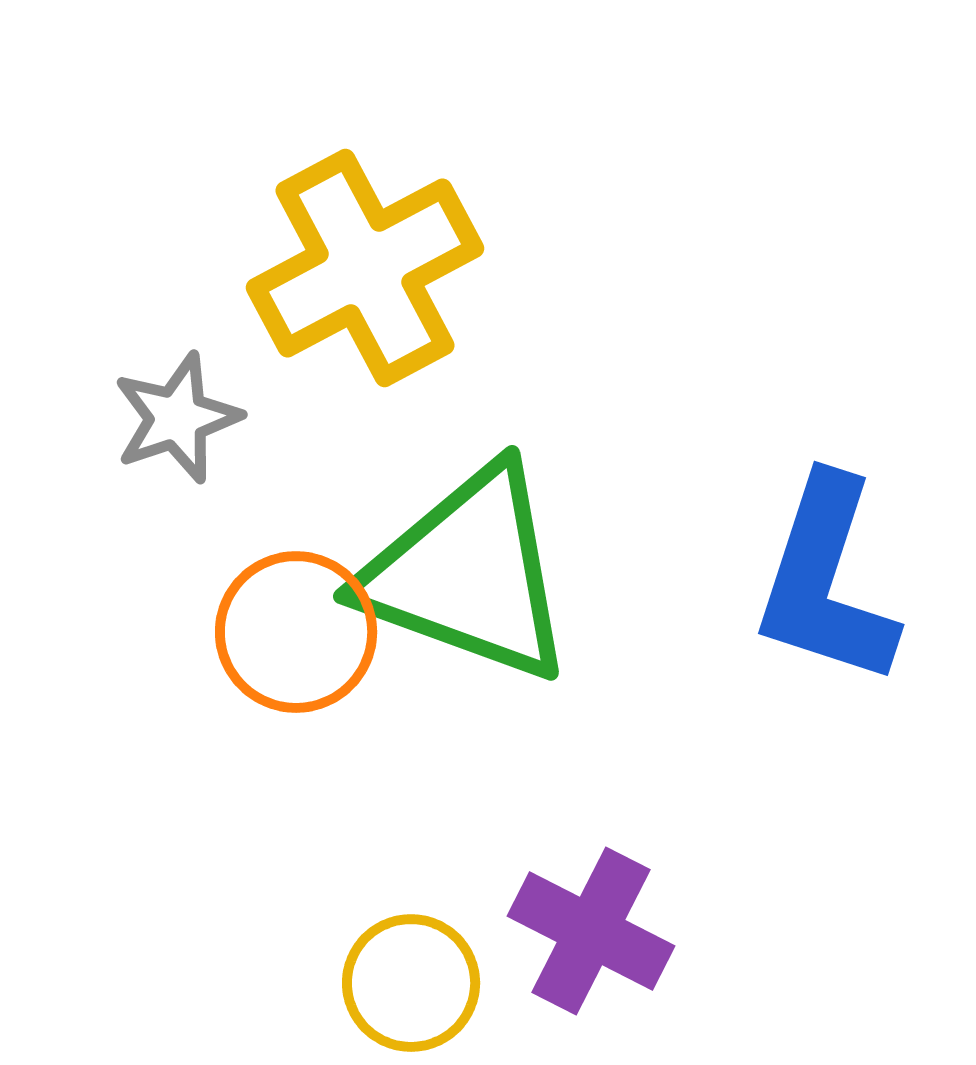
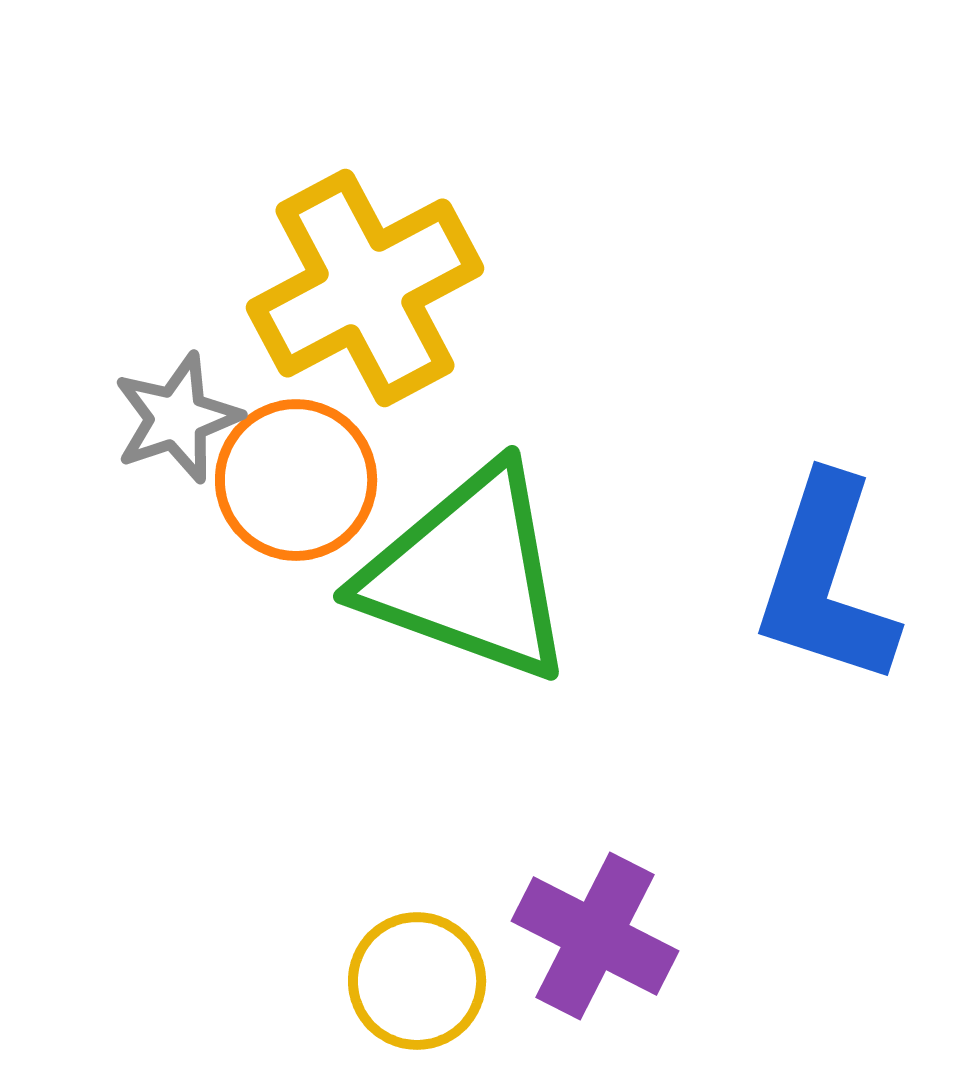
yellow cross: moved 20 px down
orange circle: moved 152 px up
purple cross: moved 4 px right, 5 px down
yellow circle: moved 6 px right, 2 px up
